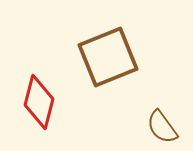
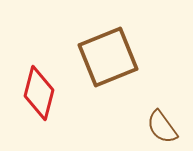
red diamond: moved 9 px up
